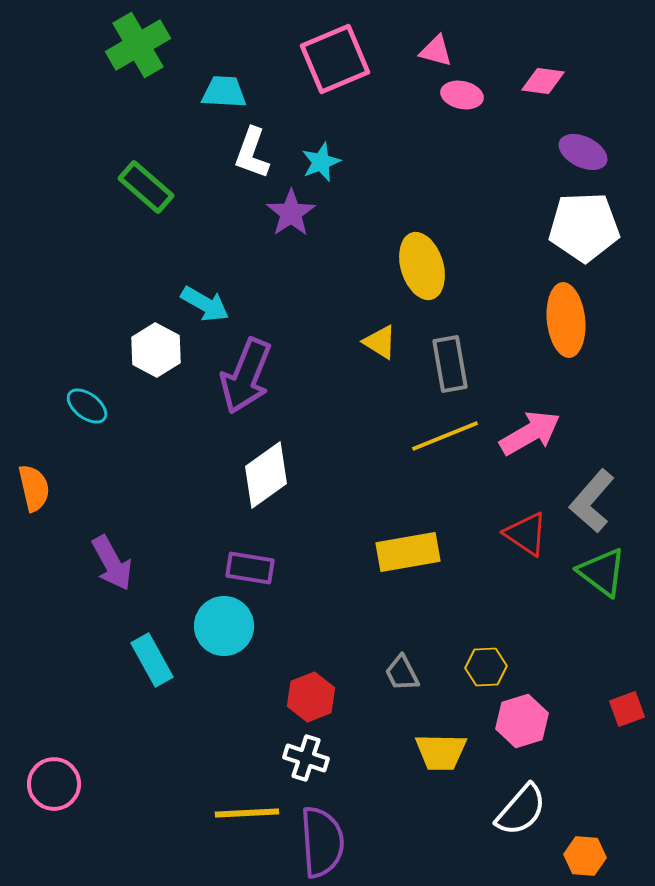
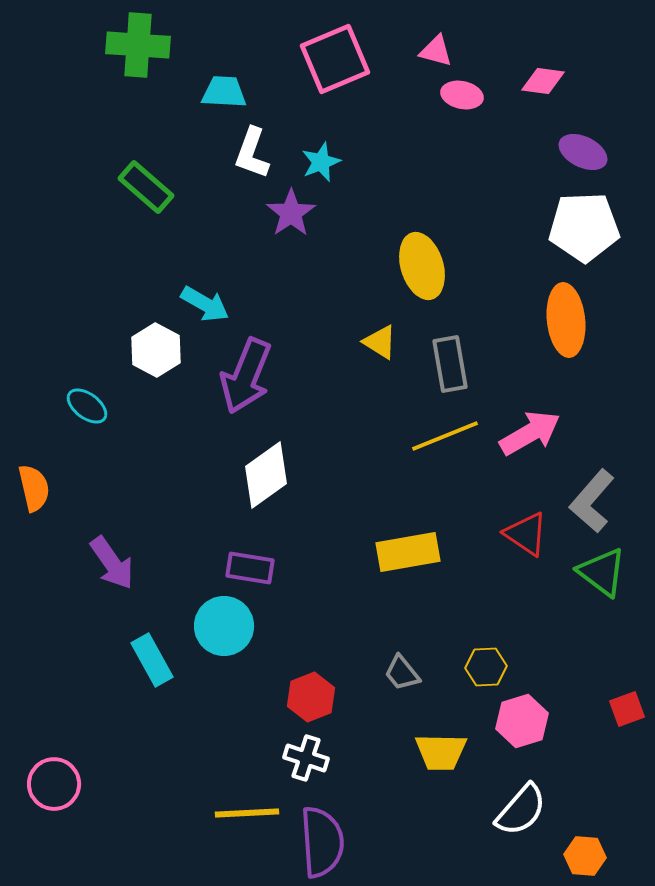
green cross at (138, 45): rotated 34 degrees clockwise
purple arrow at (112, 563): rotated 6 degrees counterclockwise
gray trapezoid at (402, 673): rotated 12 degrees counterclockwise
